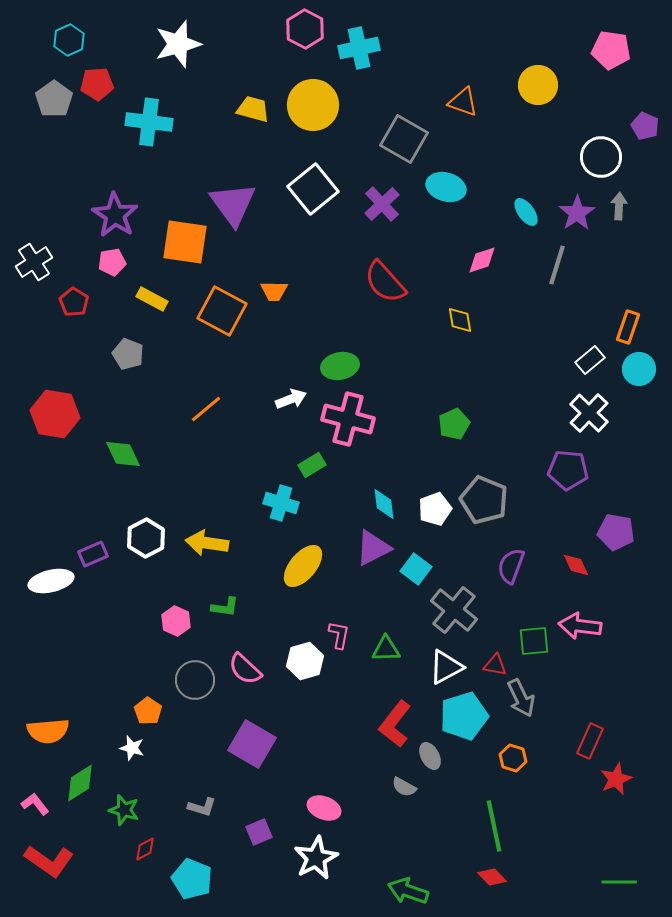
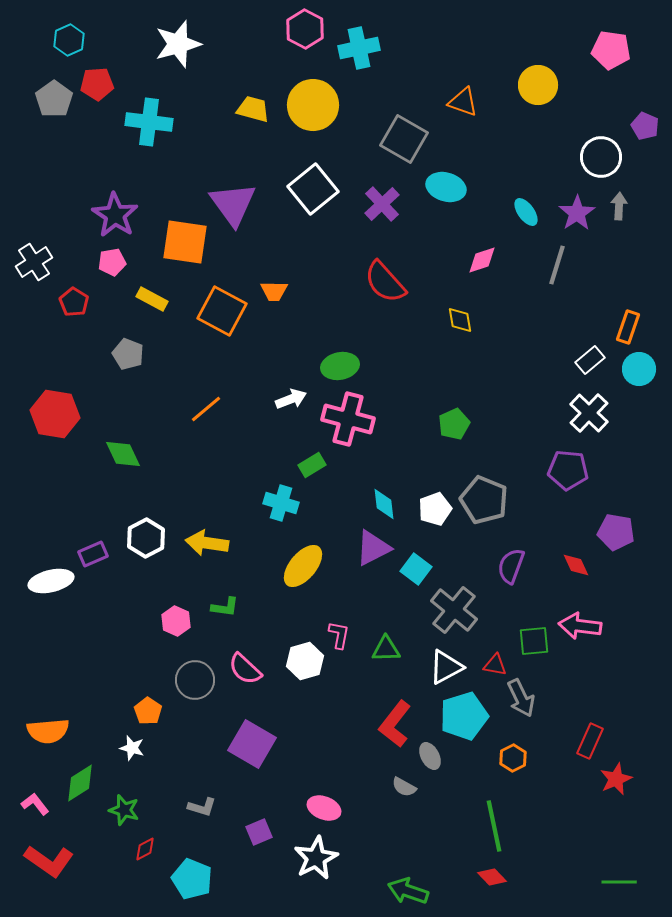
orange hexagon at (513, 758): rotated 16 degrees clockwise
